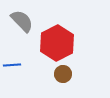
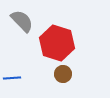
red hexagon: rotated 16 degrees counterclockwise
blue line: moved 13 px down
